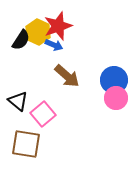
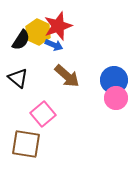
black triangle: moved 23 px up
